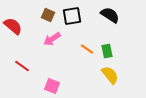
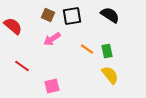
pink square: rotated 35 degrees counterclockwise
